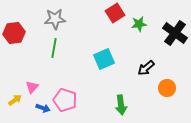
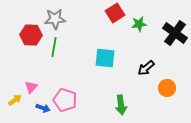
red hexagon: moved 17 px right, 2 px down; rotated 10 degrees clockwise
green line: moved 1 px up
cyan square: moved 1 px right, 1 px up; rotated 30 degrees clockwise
pink triangle: moved 1 px left
